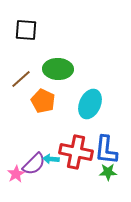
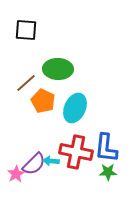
brown line: moved 5 px right, 4 px down
cyan ellipse: moved 15 px left, 4 px down
blue L-shape: moved 2 px up
cyan arrow: moved 2 px down
